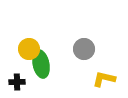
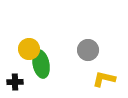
gray circle: moved 4 px right, 1 px down
black cross: moved 2 px left
